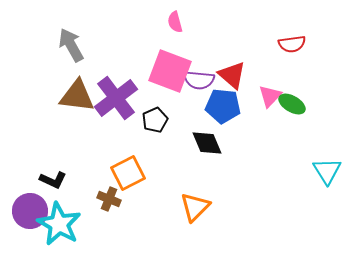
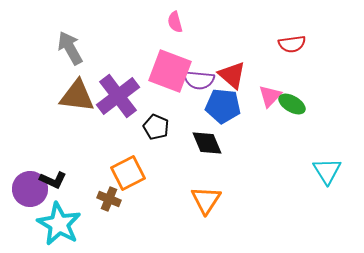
gray arrow: moved 1 px left, 3 px down
purple cross: moved 2 px right, 2 px up
black pentagon: moved 1 px right, 7 px down; rotated 25 degrees counterclockwise
orange triangle: moved 11 px right, 7 px up; rotated 12 degrees counterclockwise
purple circle: moved 22 px up
